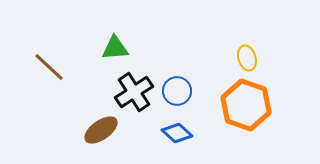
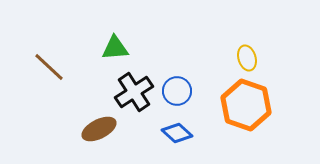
brown ellipse: moved 2 px left, 1 px up; rotated 8 degrees clockwise
